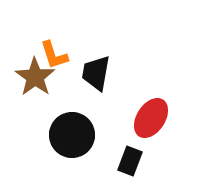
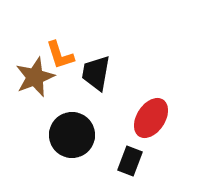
orange L-shape: moved 6 px right
brown star: rotated 15 degrees clockwise
